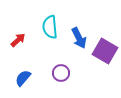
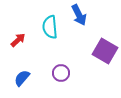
blue arrow: moved 23 px up
blue semicircle: moved 1 px left
